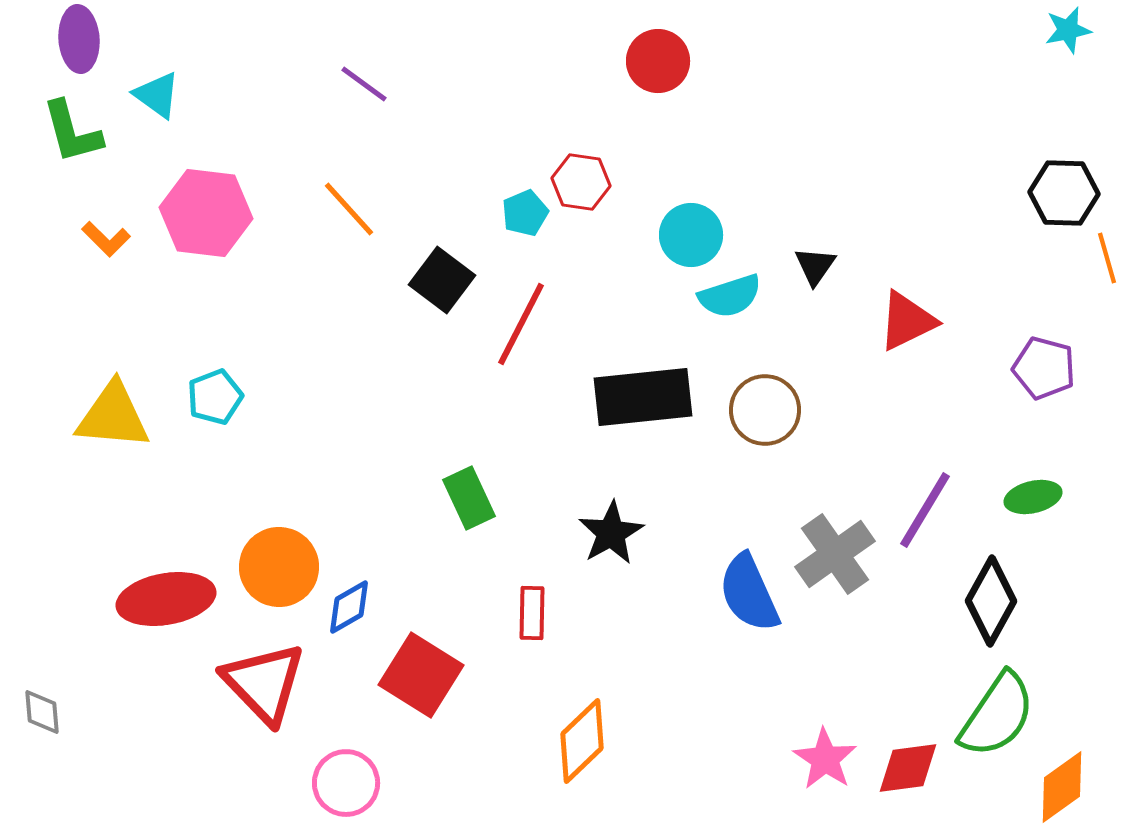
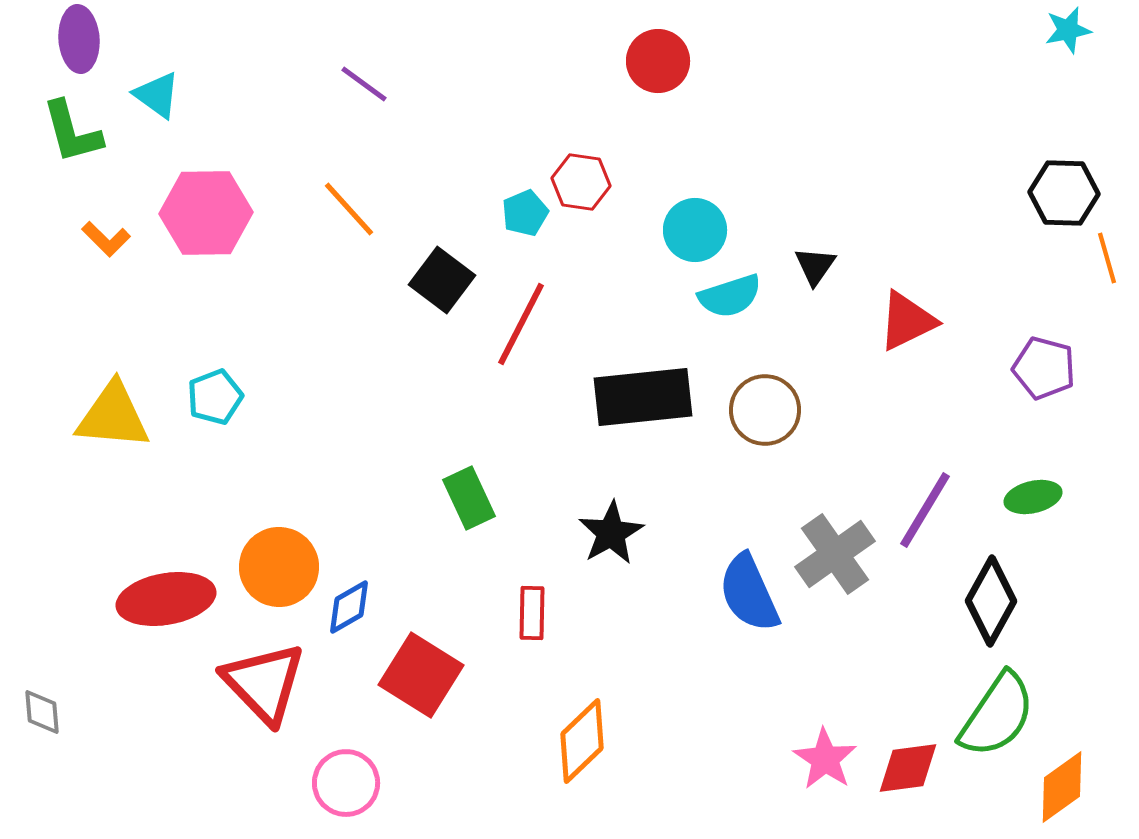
pink hexagon at (206, 213): rotated 8 degrees counterclockwise
cyan circle at (691, 235): moved 4 px right, 5 px up
